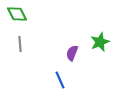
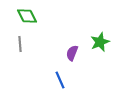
green diamond: moved 10 px right, 2 px down
